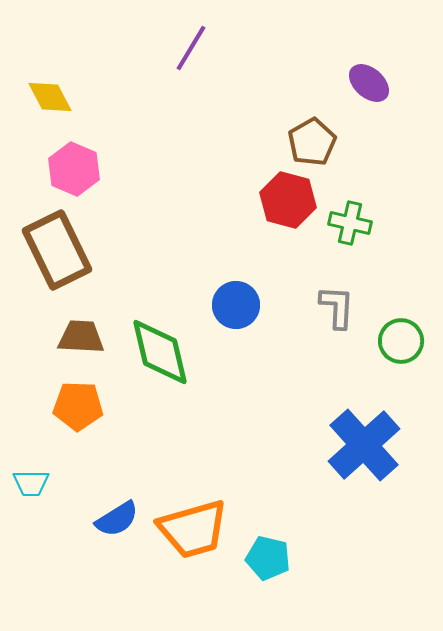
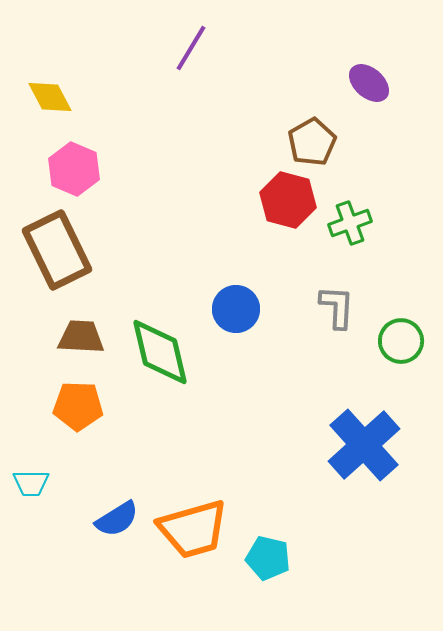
green cross: rotated 33 degrees counterclockwise
blue circle: moved 4 px down
